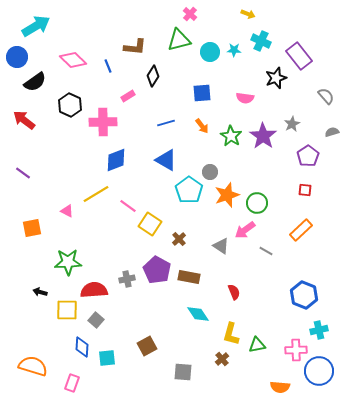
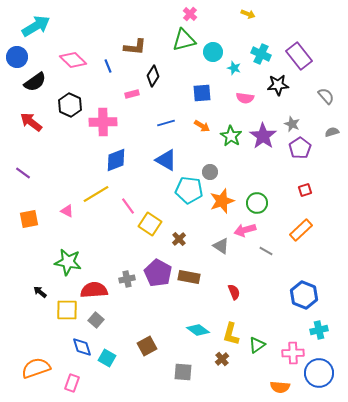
green triangle at (179, 40): moved 5 px right
cyan cross at (261, 41): moved 13 px down
cyan star at (234, 50): moved 18 px down; rotated 16 degrees clockwise
cyan circle at (210, 52): moved 3 px right
black star at (276, 78): moved 2 px right, 7 px down; rotated 15 degrees clockwise
pink rectangle at (128, 96): moved 4 px right, 2 px up; rotated 16 degrees clockwise
red arrow at (24, 120): moved 7 px right, 2 px down
gray star at (292, 124): rotated 21 degrees counterclockwise
orange arrow at (202, 126): rotated 21 degrees counterclockwise
purple pentagon at (308, 156): moved 8 px left, 8 px up
cyan pentagon at (189, 190): rotated 28 degrees counterclockwise
red square at (305, 190): rotated 24 degrees counterclockwise
orange star at (227, 195): moved 5 px left, 6 px down
pink line at (128, 206): rotated 18 degrees clockwise
orange square at (32, 228): moved 3 px left, 9 px up
pink arrow at (245, 230): rotated 20 degrees clockwise
green star at (68, 262): rotated 12 degrees clockwise
purple pentagon at (157, 270): moved 1 px right, 3 px down
black arrow at (40, 292): rotated 24 degrees clockwise
cyan diamond at (198, 314): moved 16 px down; rotated 20 degrees counterclockwise
green triangle at (257, 345): rotated 24 degrees counterclockwise
blue diamond at (82, 347): rotated 20 degrees counterclockwise
pink cross at (296, 350): moved 3 px left, 3 px down
cyan square at (107, 358): rotated 36 degrees clockwise
orange semicircle at (33, 366): moved 3 px right, 2 px down; rotated 36 degrees counterclockwise
blue circle at (319, 371): moved 2 px down
